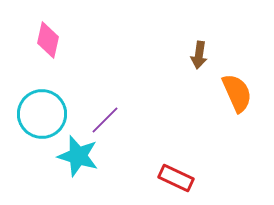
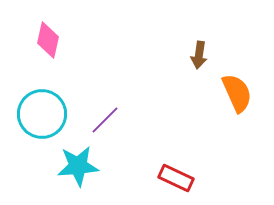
cyan star: moved 10 px down; rotated 21 degrees counterclockwise
